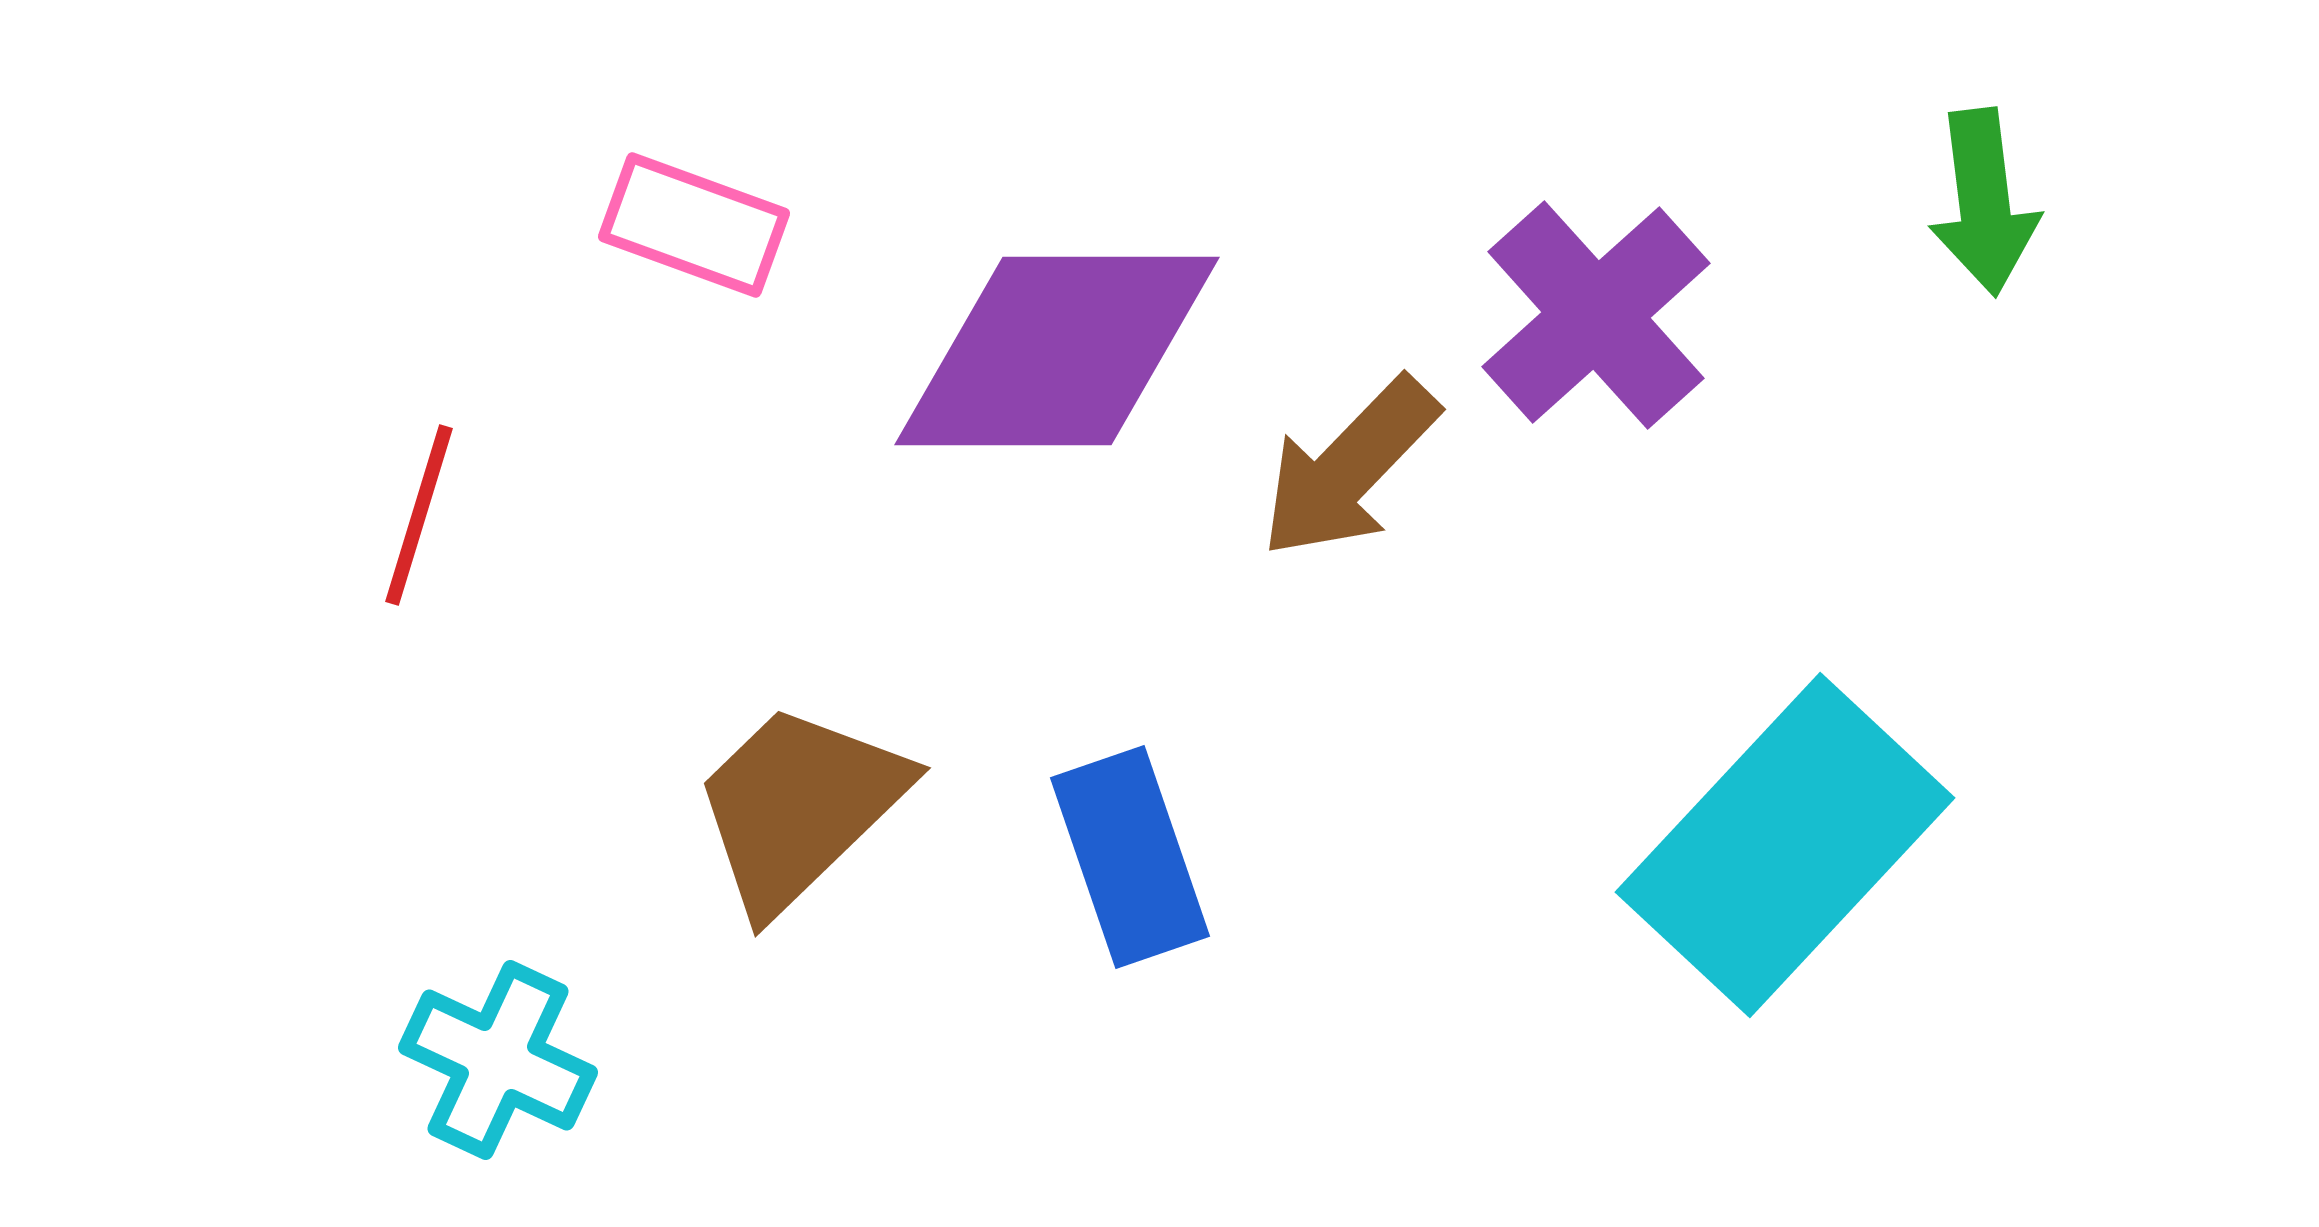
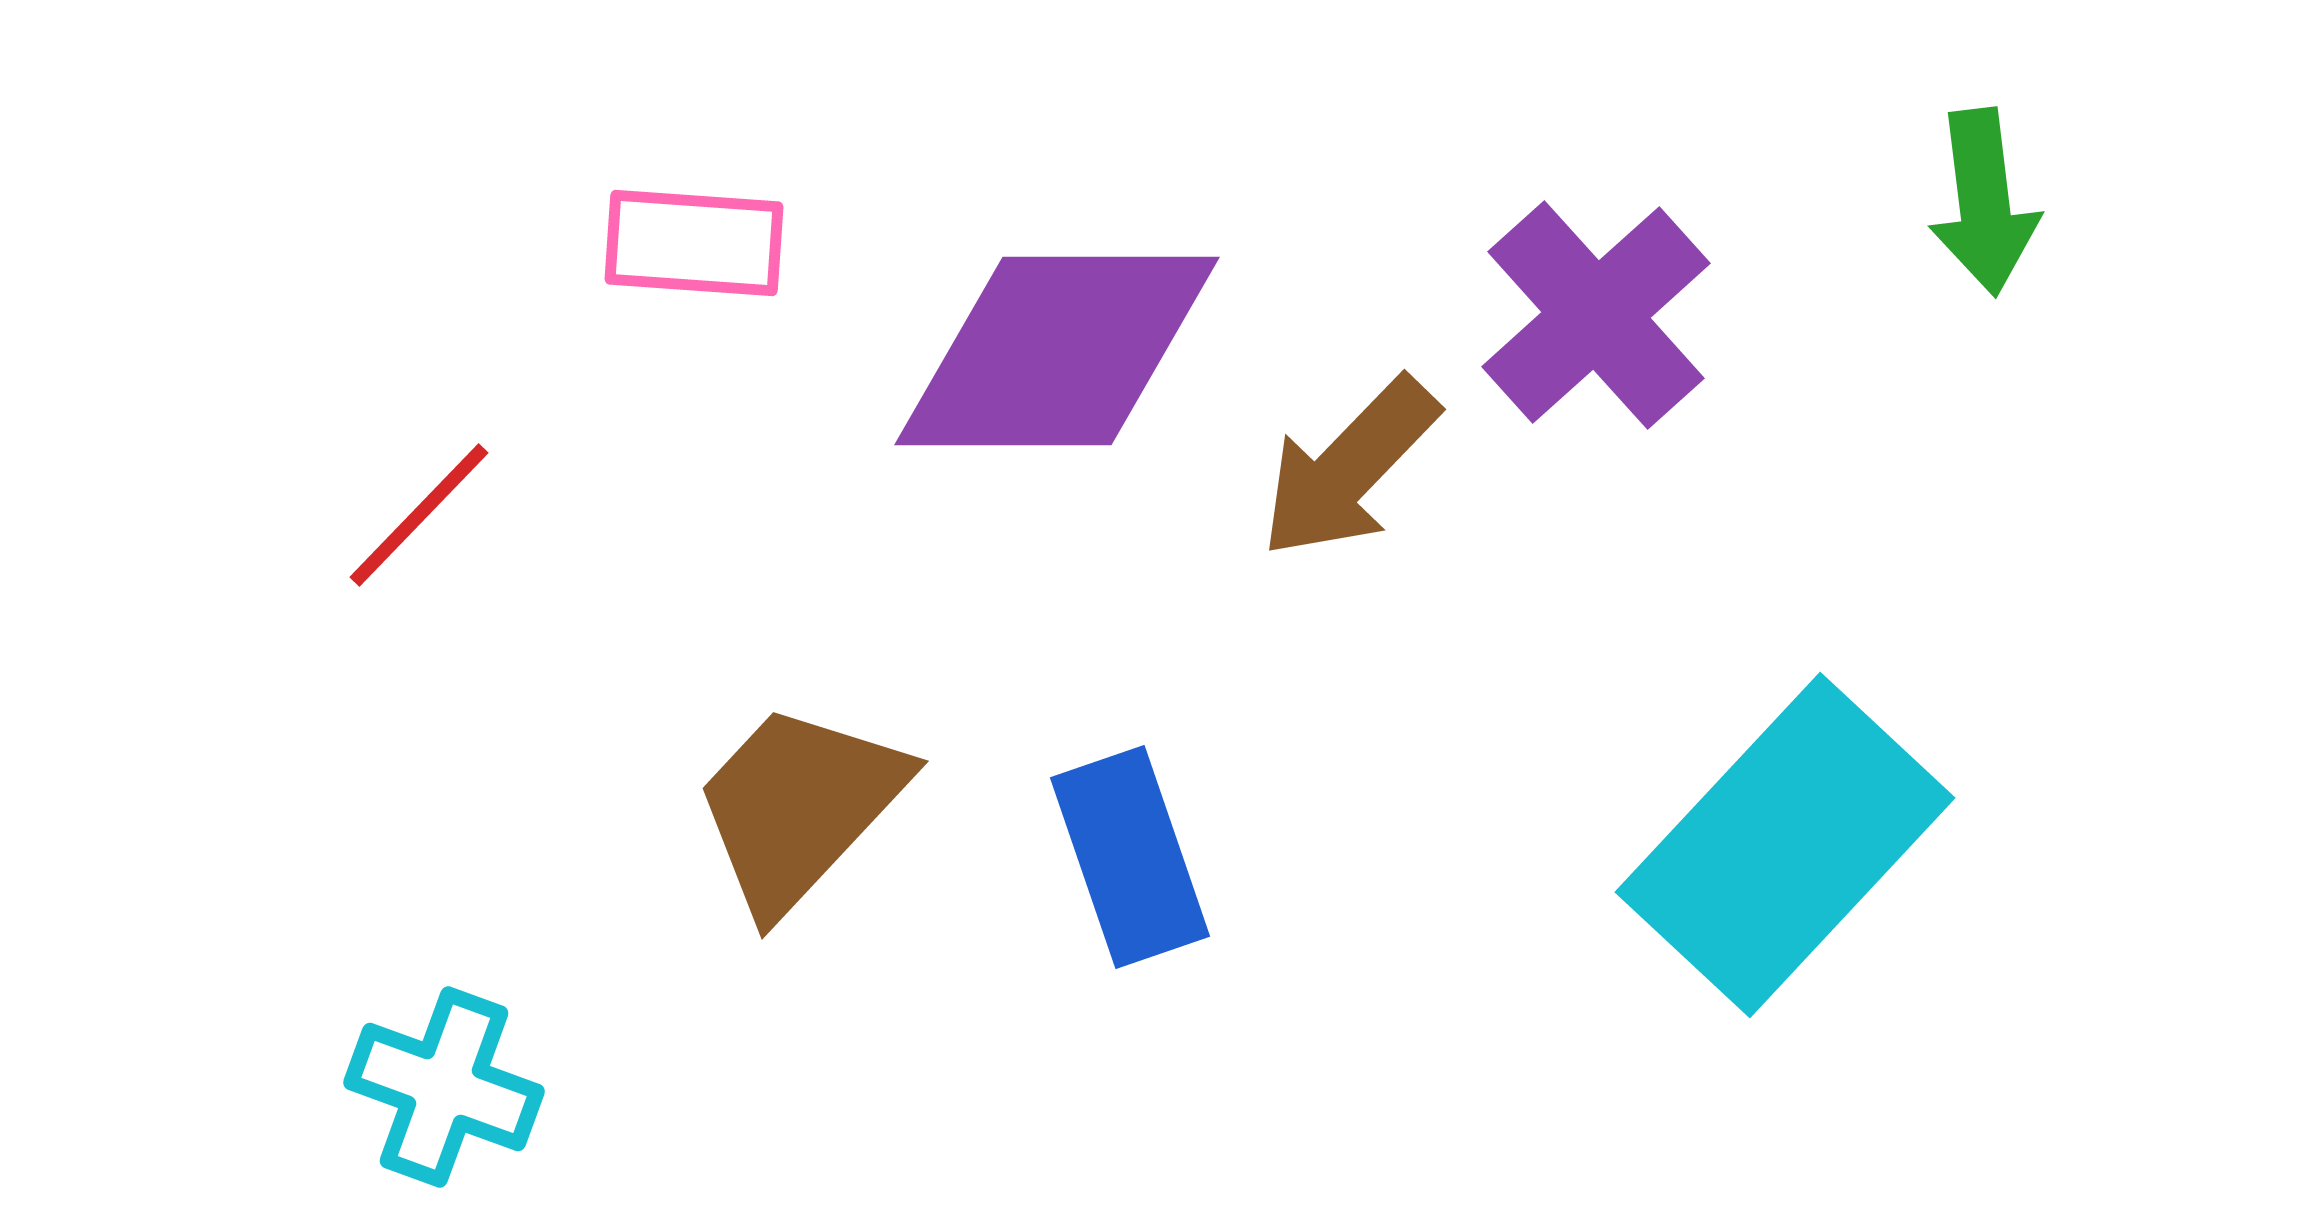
pink rectangle: moved 18 px down; rotated 16 degrees counterclockwise
red line: rotated 27 degrees clockwise
brown trapezoid: rotated 3 degrees counterclockwise
cyan cross: moved 54 px left, 27 px down; rotated 5 degrees counterclockwise
